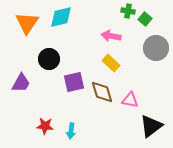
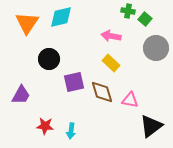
purple trapezoid: moved 12 px down
